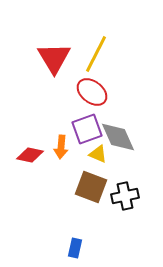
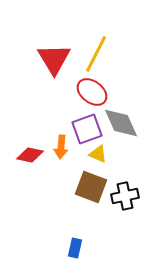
red triangle: moved 1 px down
gray diamond: moved 3 px right, 14 px up
